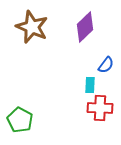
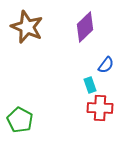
brown star: moved 5 px left
cyan rectangle: rotated 21 degrees counterclockwise
